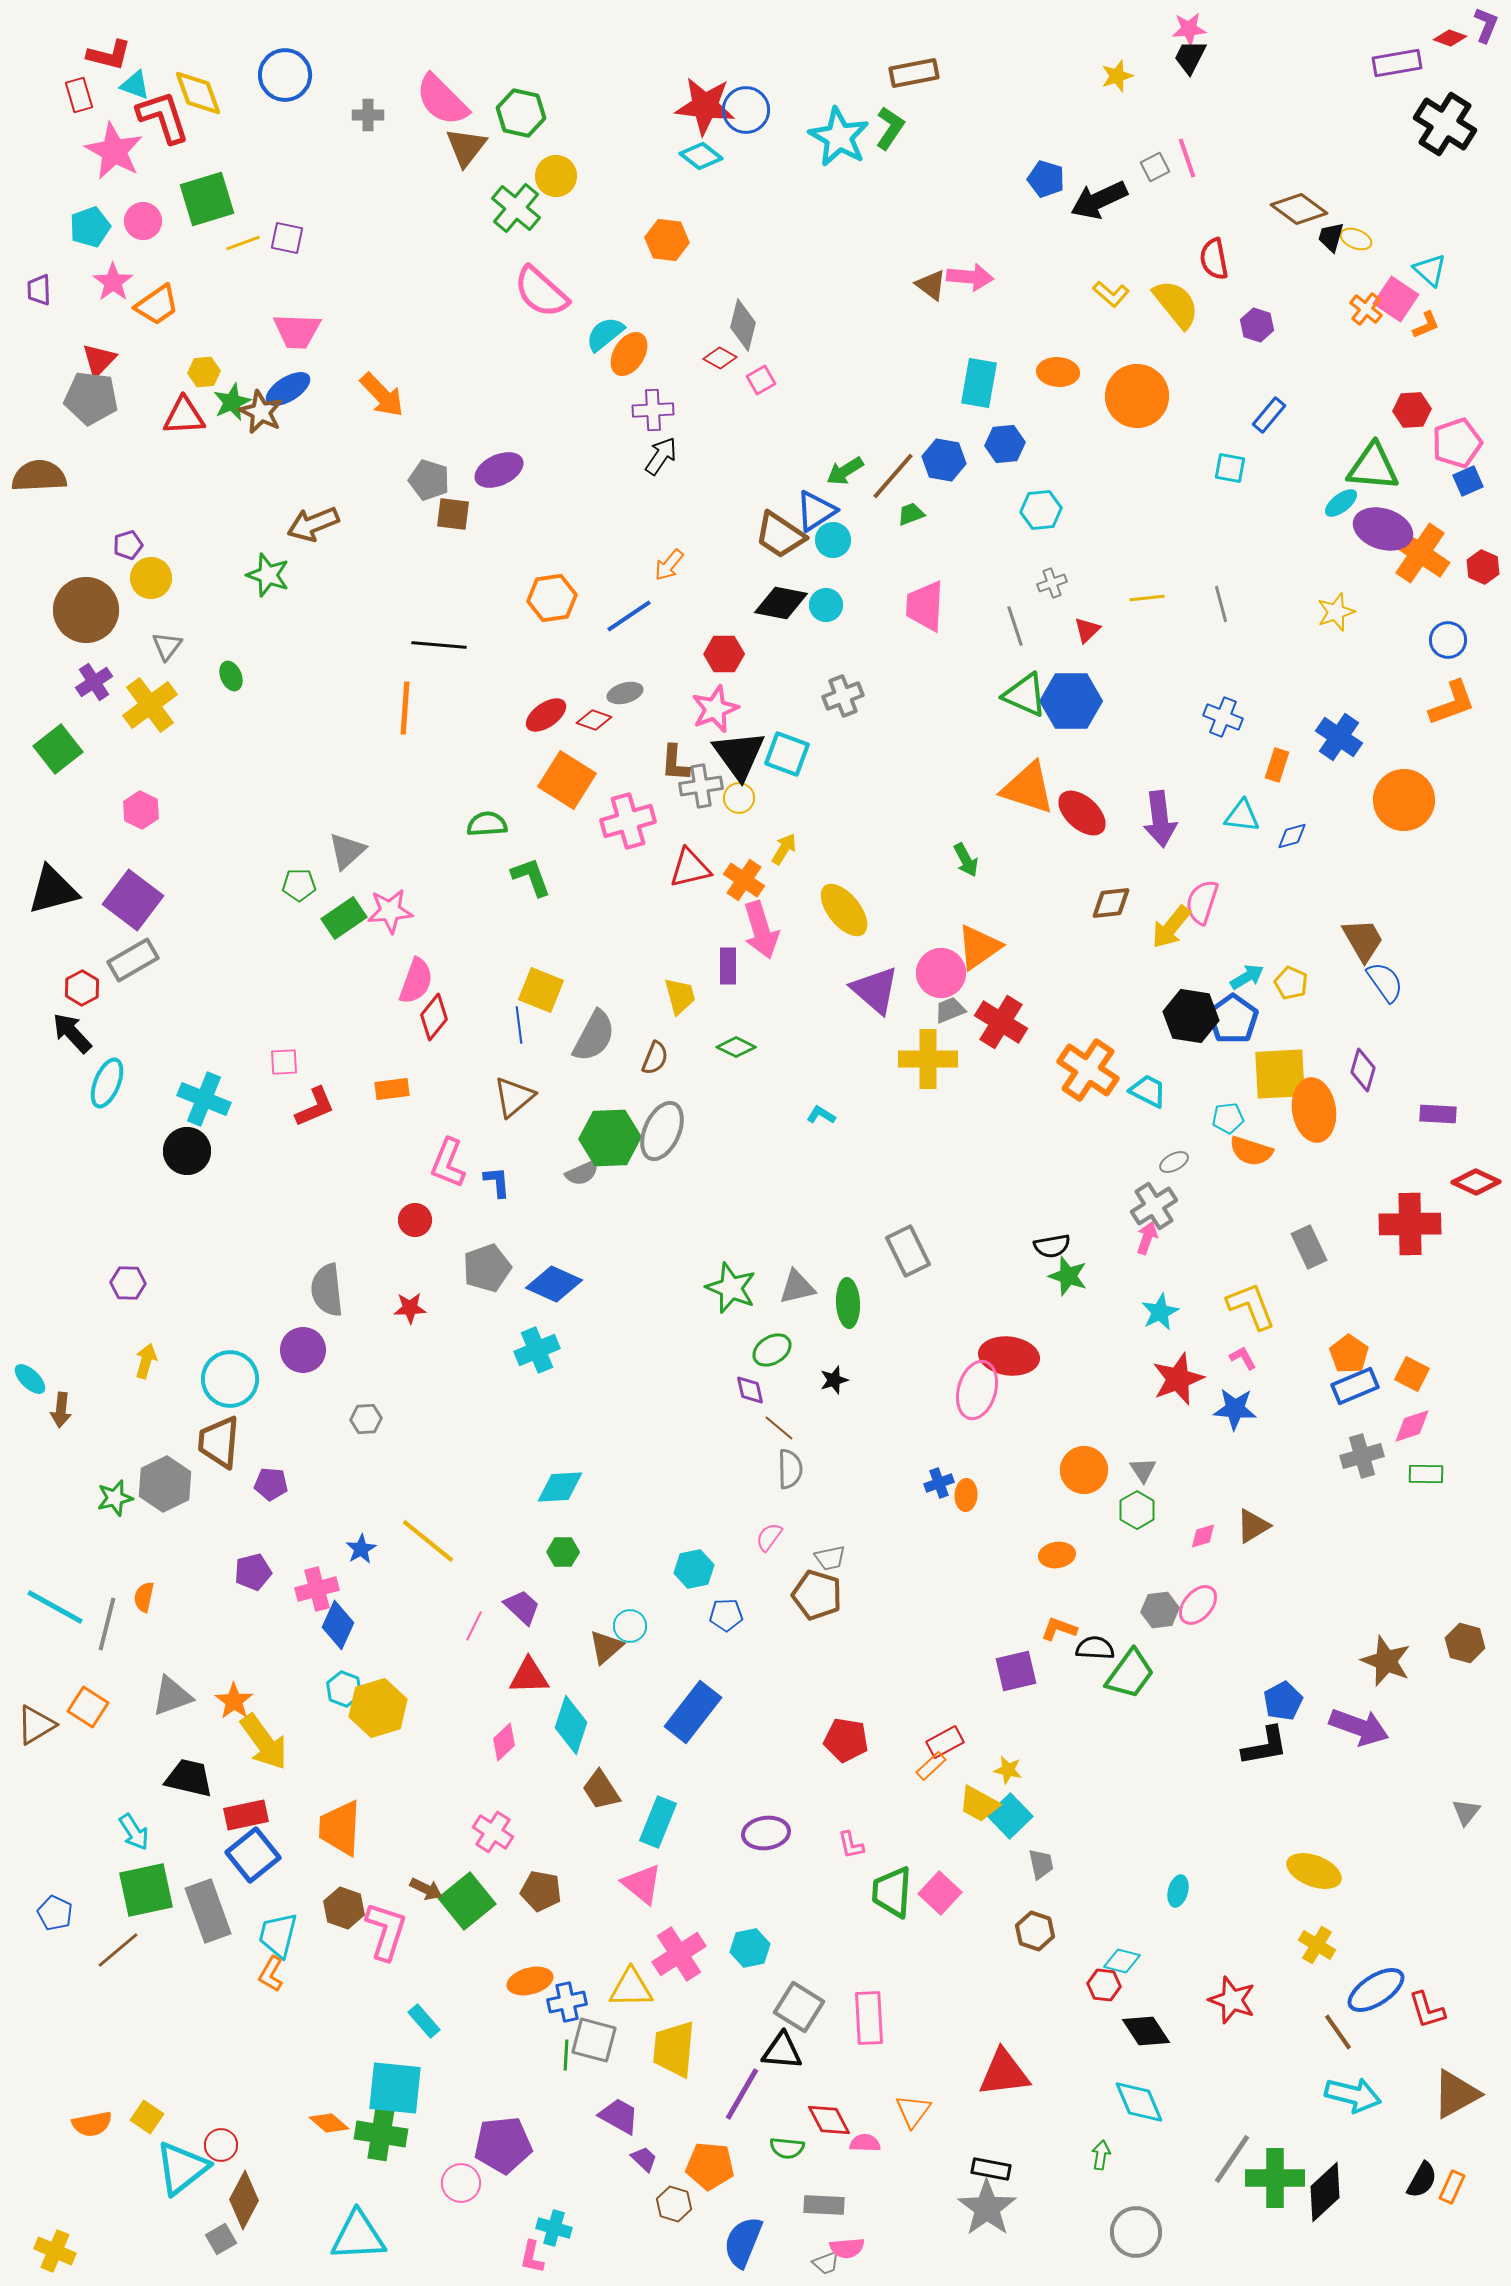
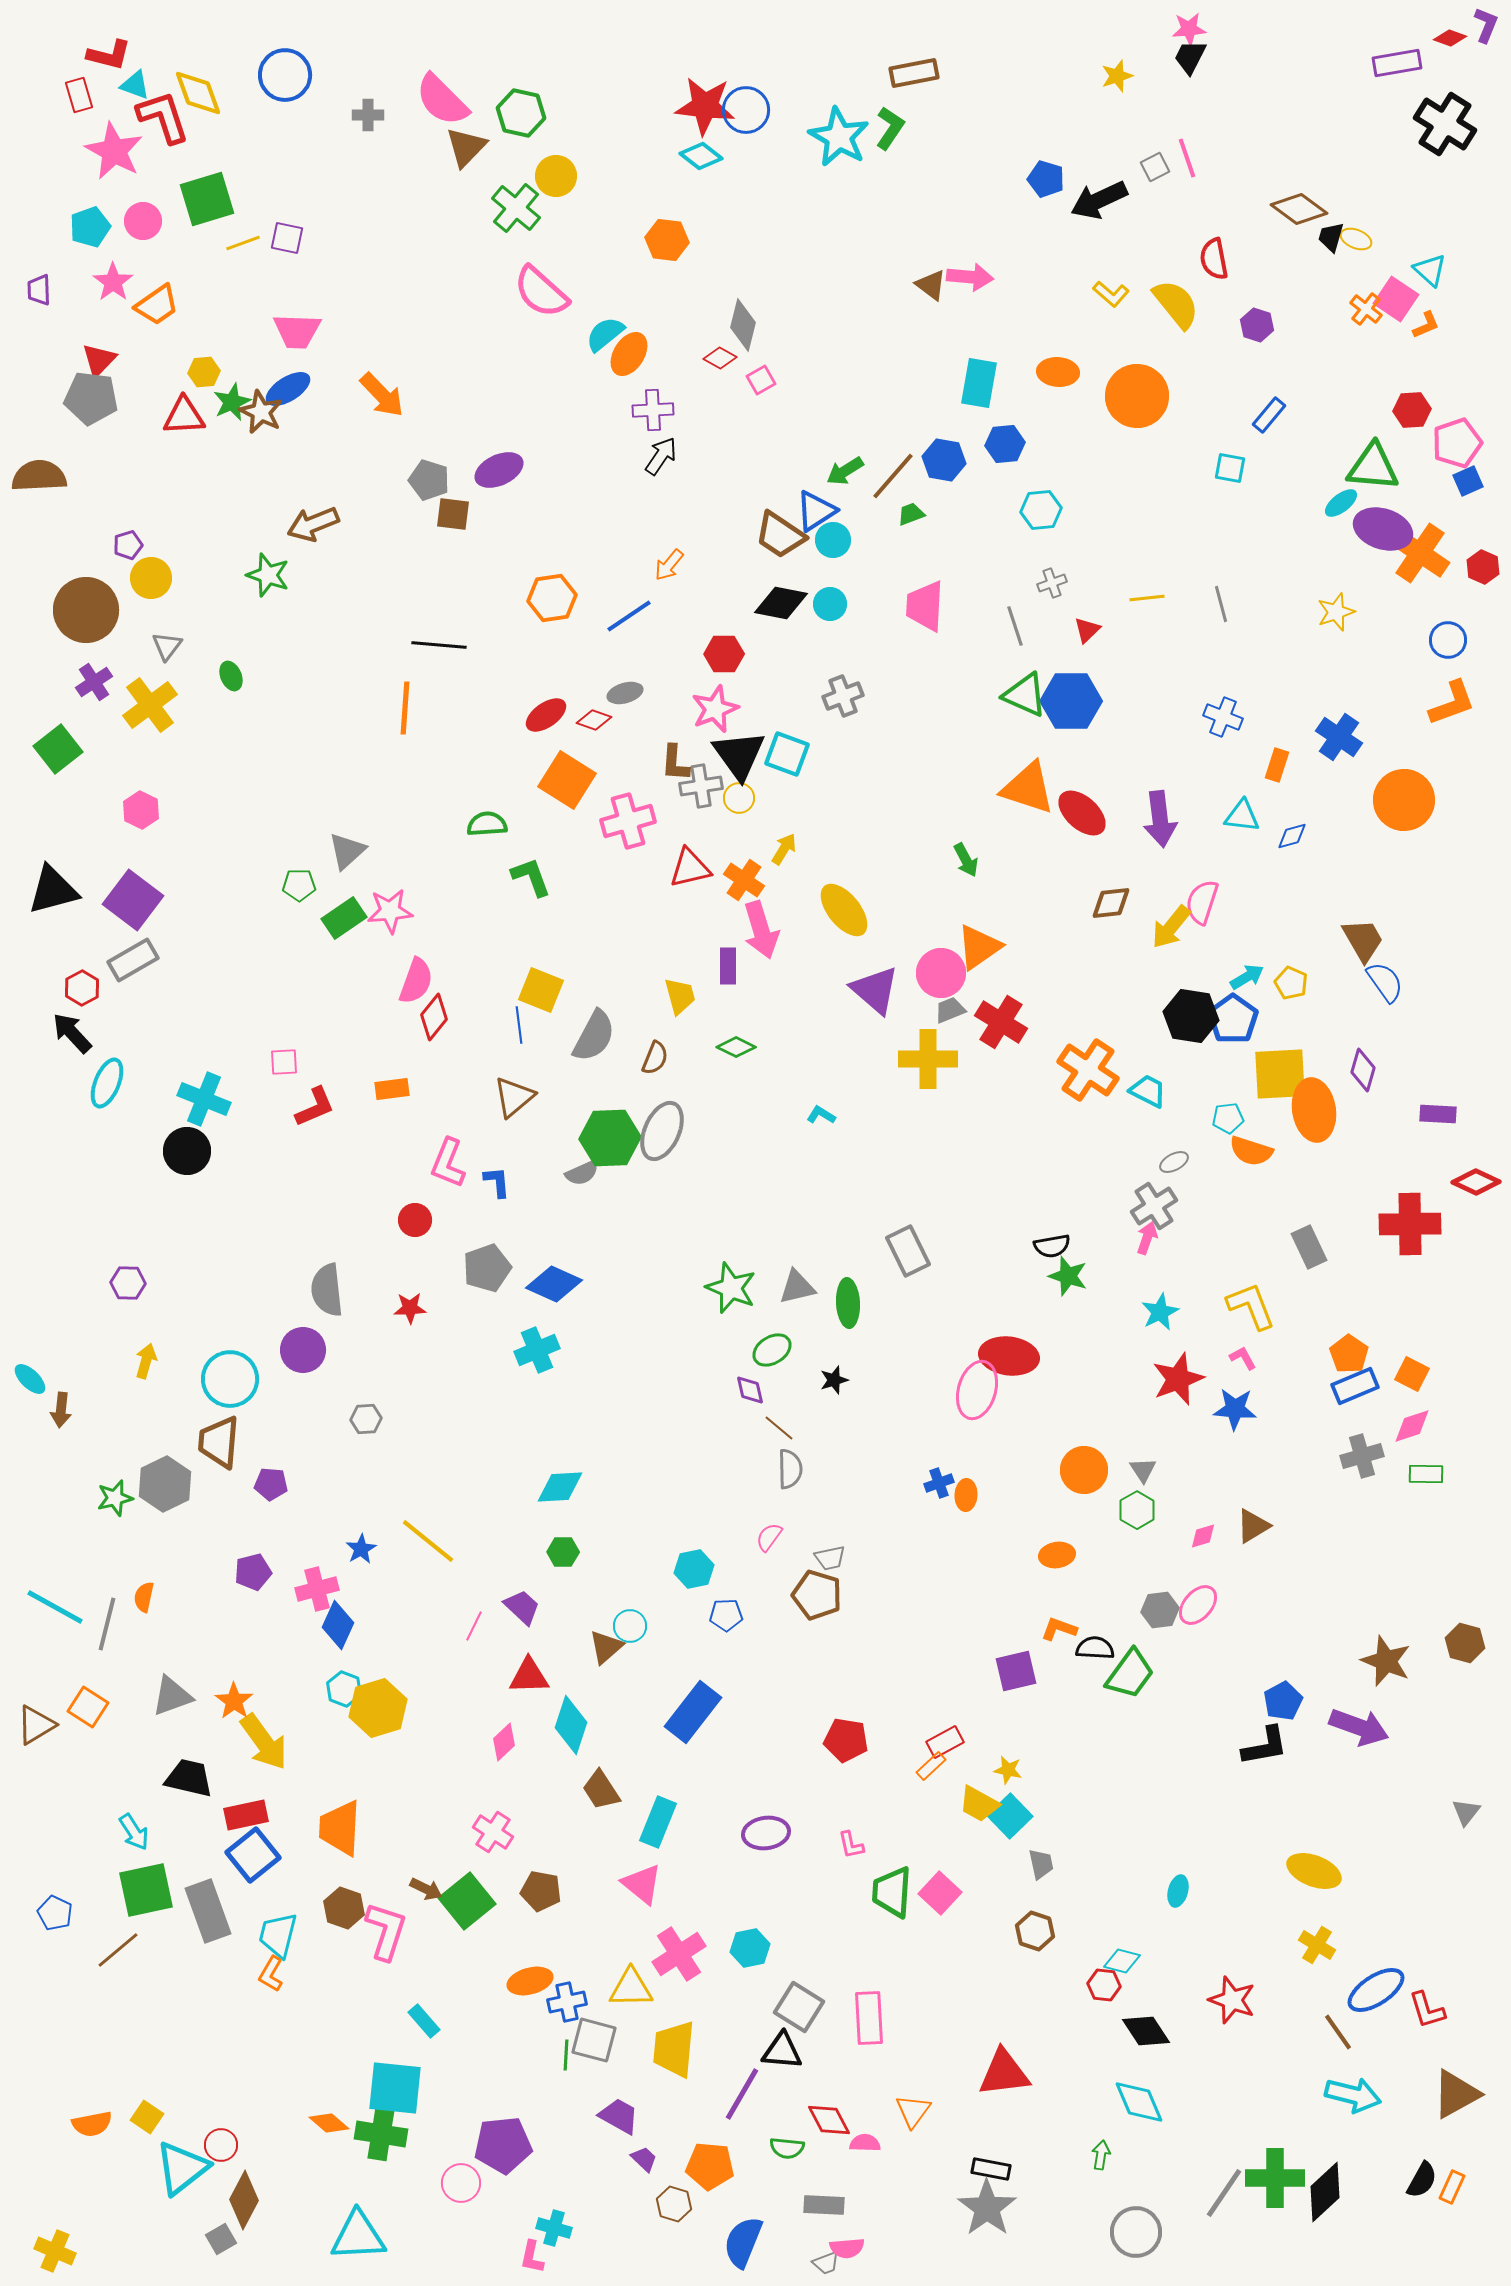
brown triangle at (466, 147): rotated 6 degrees clockwise
cyan circle at (826, 605): moved 4 px right, 1 px up
gray line at (1232, 2159): moved 8 px left, 34 px down
